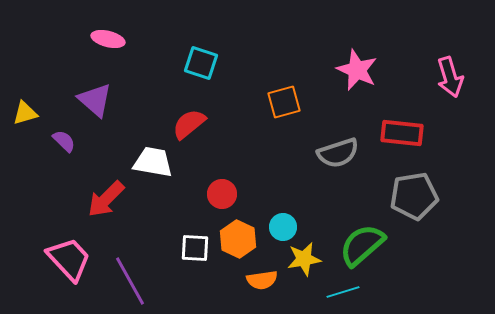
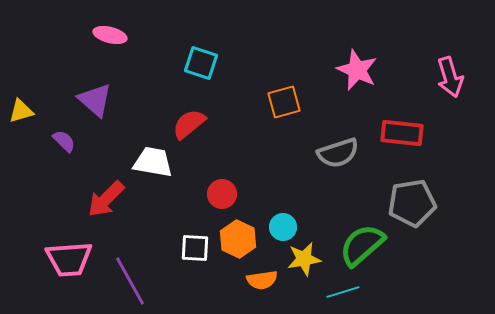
pink ellipse: moved 2 px right, 4 px up
yellow triangle: moved 4 px left, 2 px up
gray pentagon: moved 2 px left, 7 px down
pink trapezoid: rotated 129 degrees clockwise
